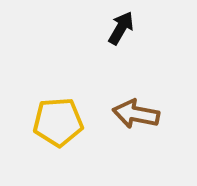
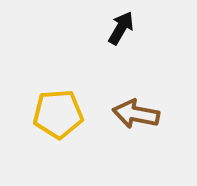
yellow pentagon: moved 8 px up
